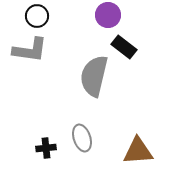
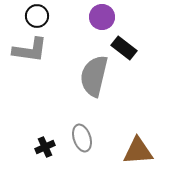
purple circle: moved 6 px left, 2 px down
black rectangle: moved 1 px down
black cross: moved 1 px left, 1 px up; rotated 18 degrees counterclockwise
